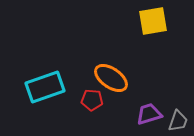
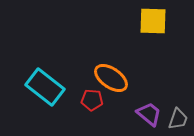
yellow square: rotated 12 degrees clockwise
cyan rectangle: rotated 57 degrees clockwise
purple trapezoid: rotated 56 degrees clockwise
gray trapezoid: moved 2 px up
